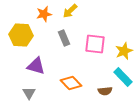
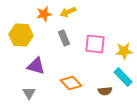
yellow arrow: moved 2 px left, 1 px down; rotated 21 degrees clockwise
yellow star: rotated 18 degrees clockwise
